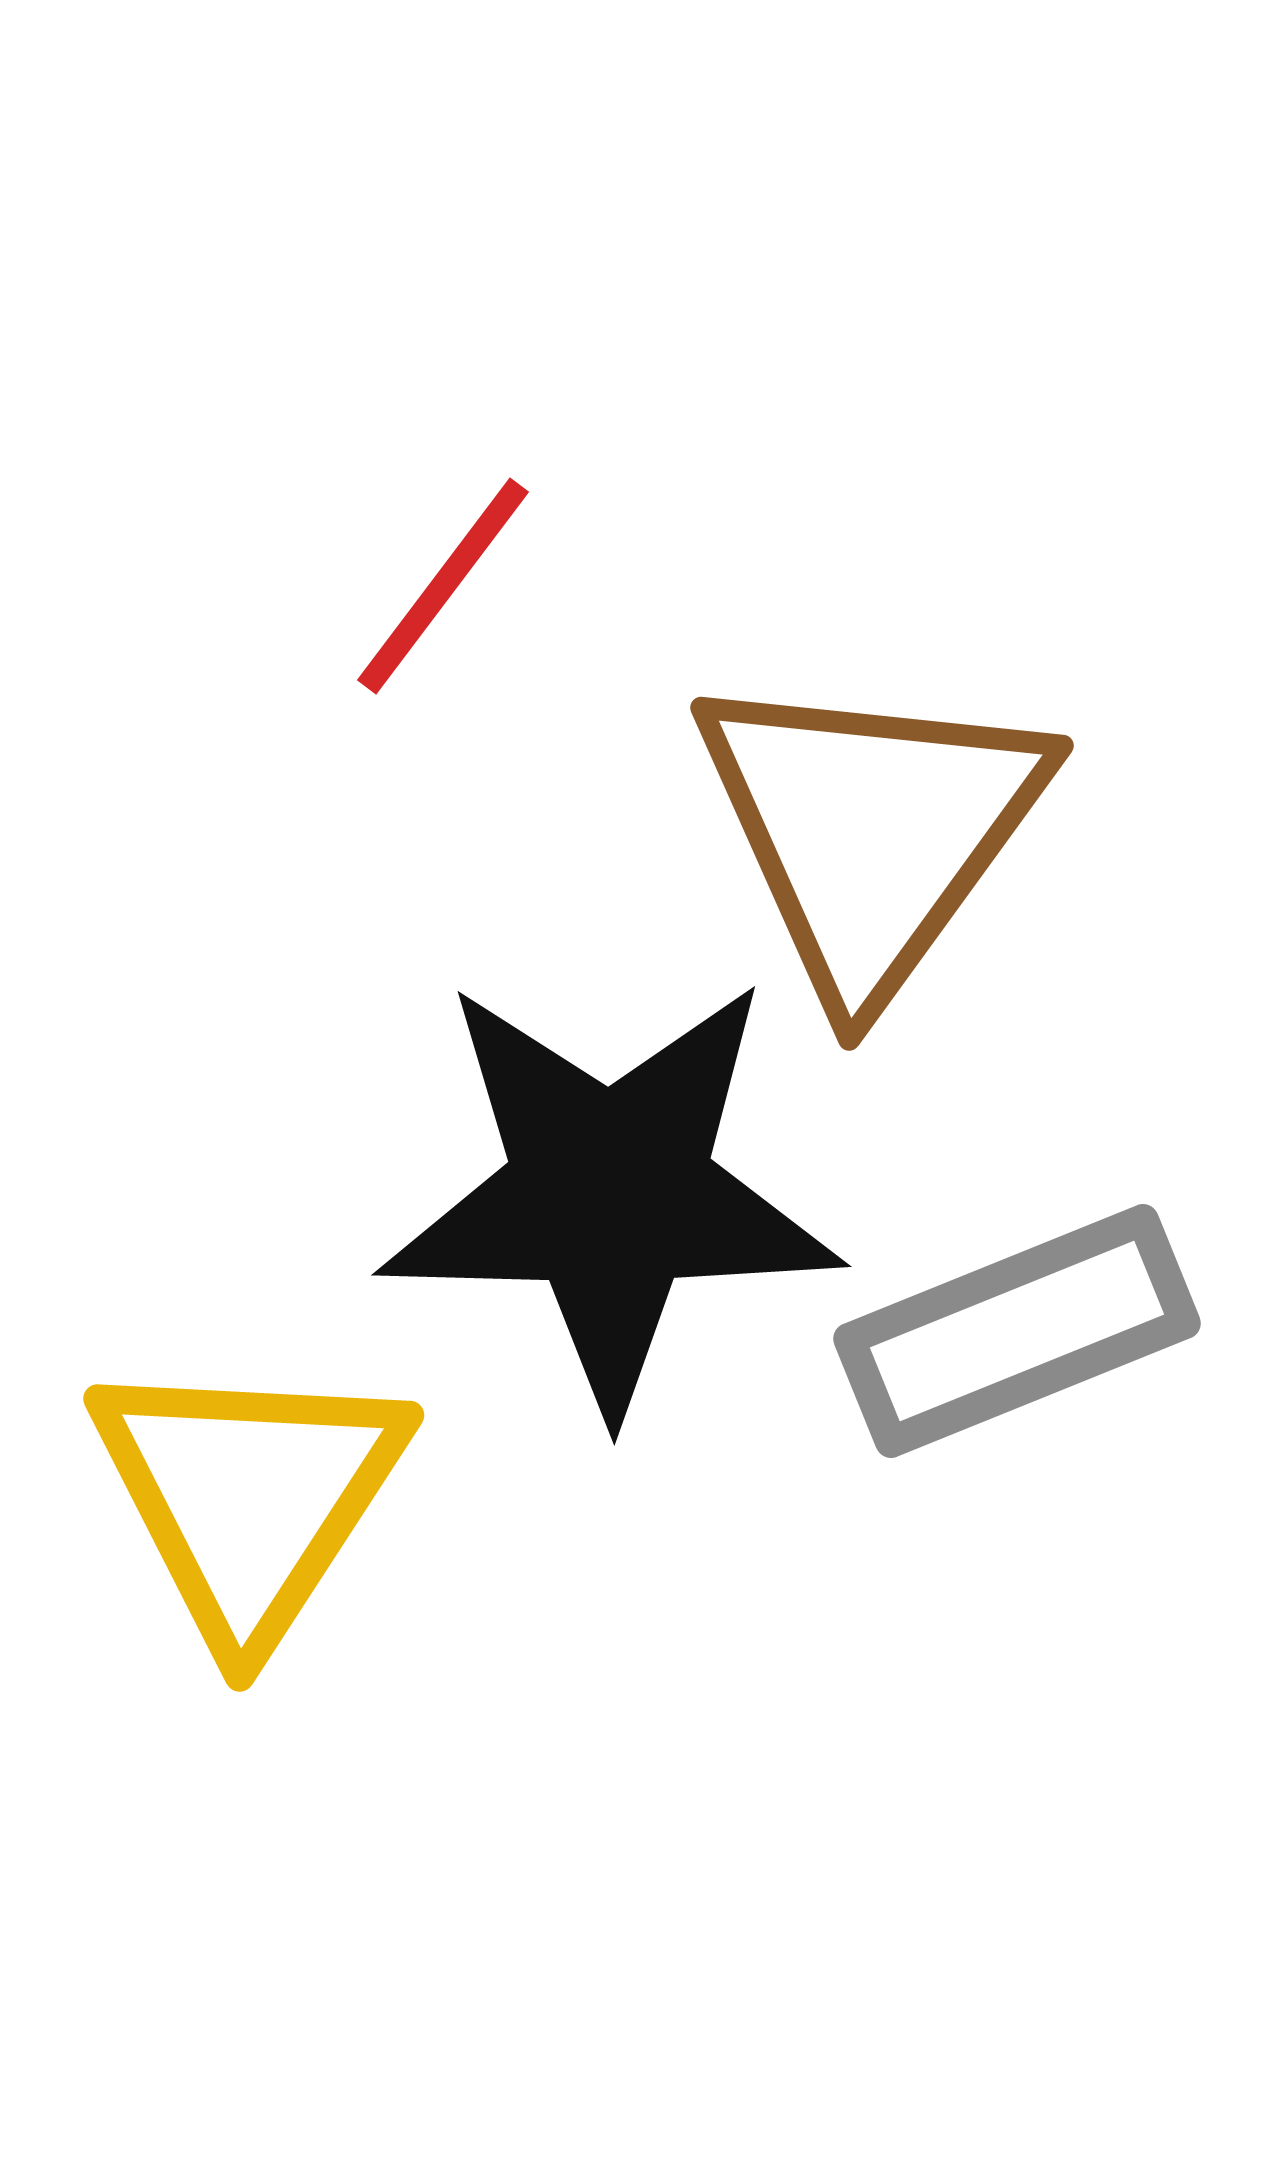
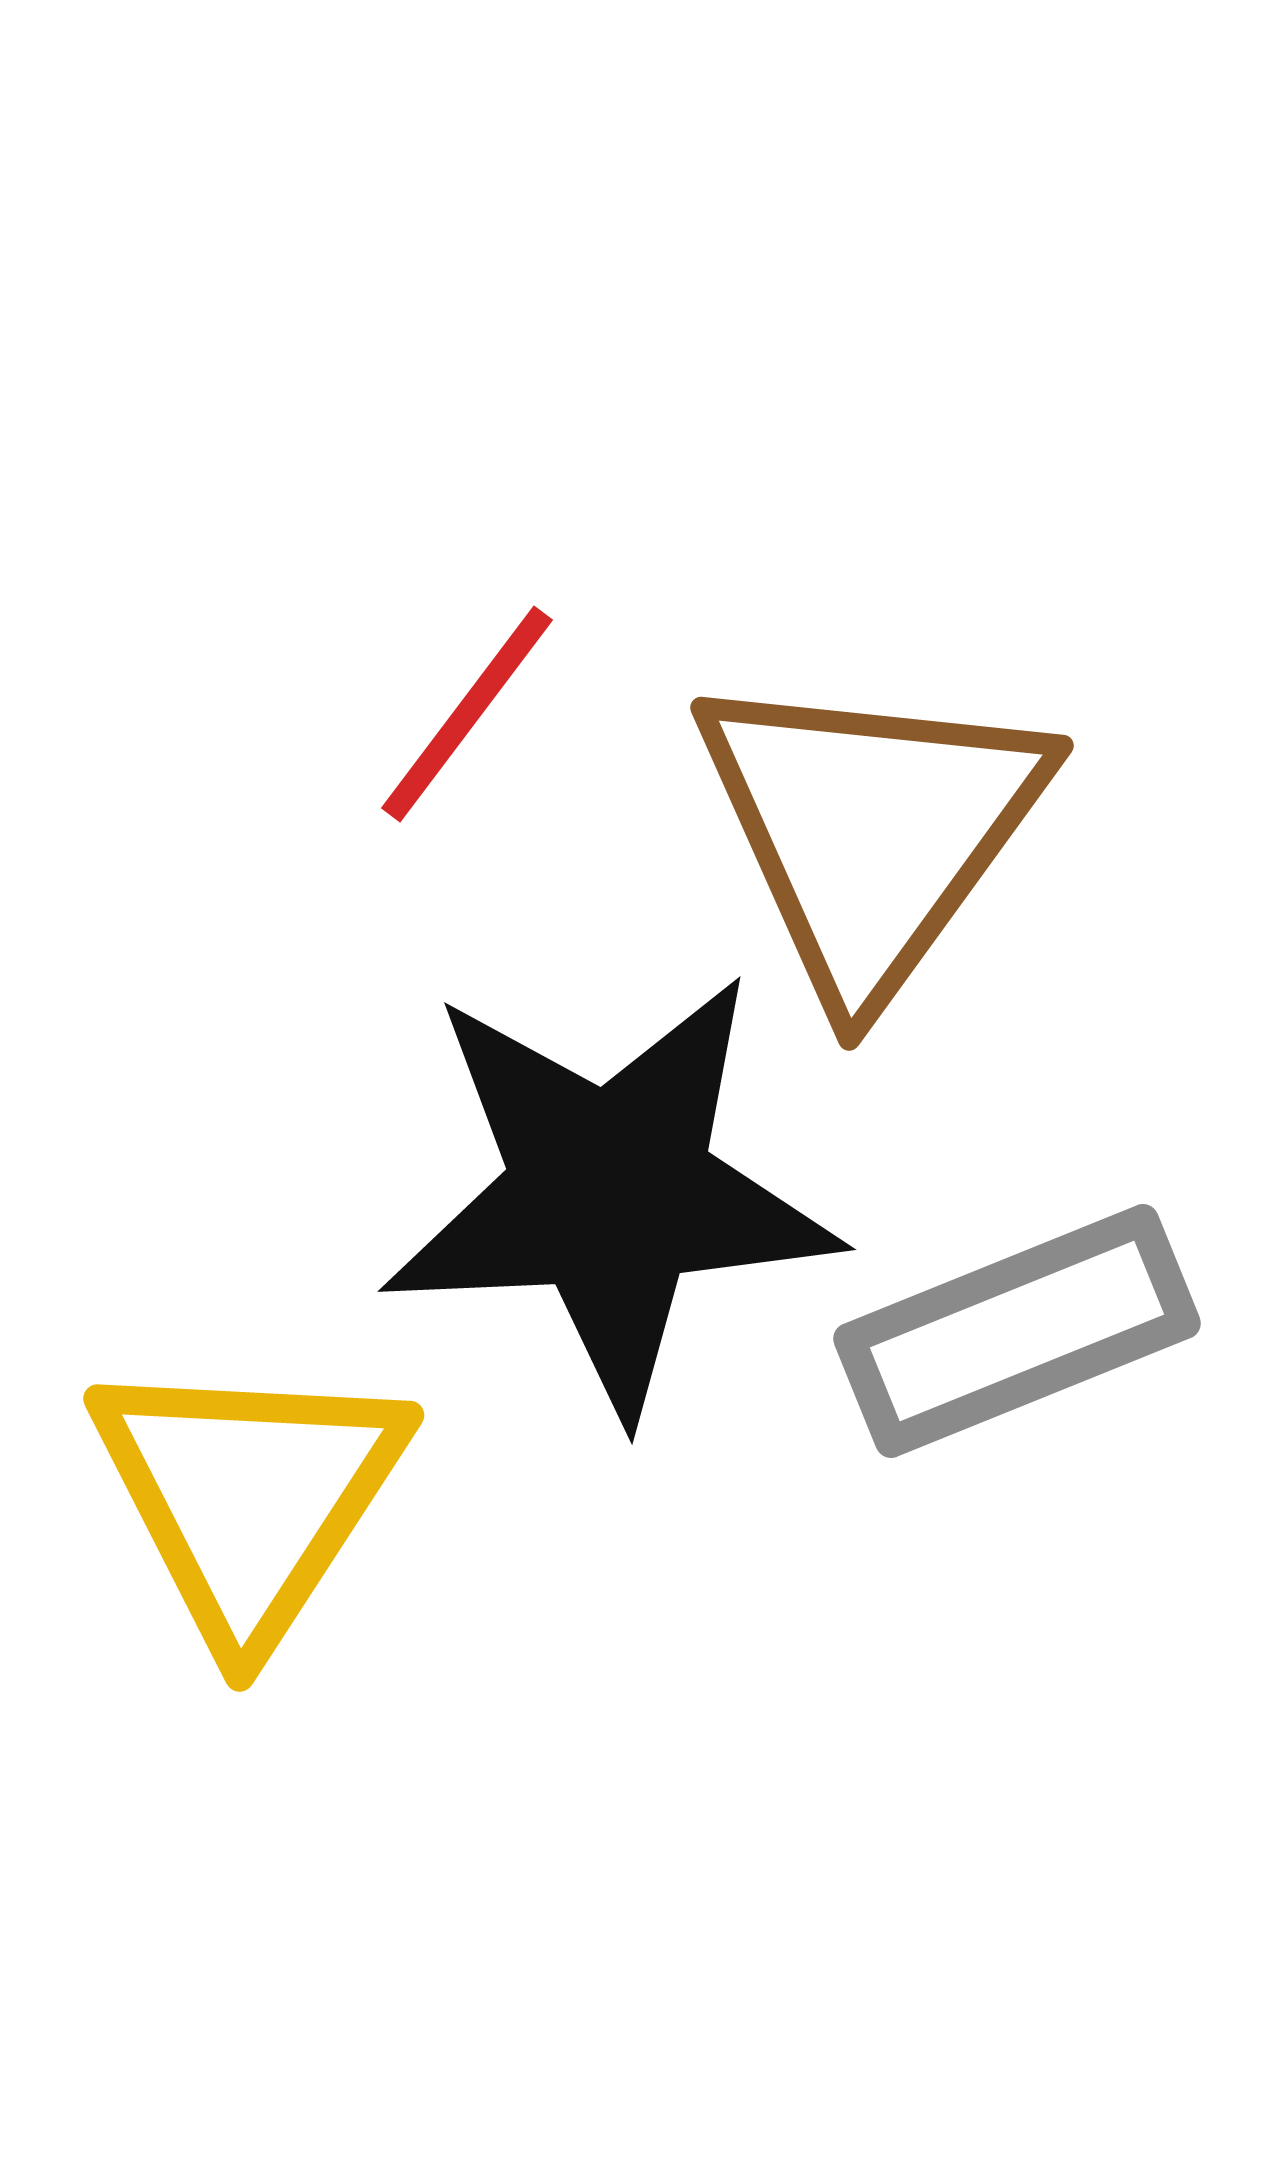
red line: moved 24 px right, 128 px down
black star: rotated 4 degrees counterclockwise
